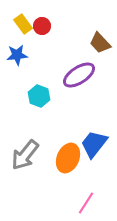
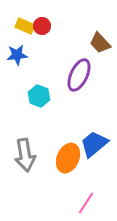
yellow rectangle: moved 2 px right, 2 px down; rotated 30 degrees counterclockwise
purple ellipse: rotated 32 degrees counterclockwise
blue trapezoid: rotated 12 degrees clockwise
gray arrow: rotated 48 degrees counterclockwise
